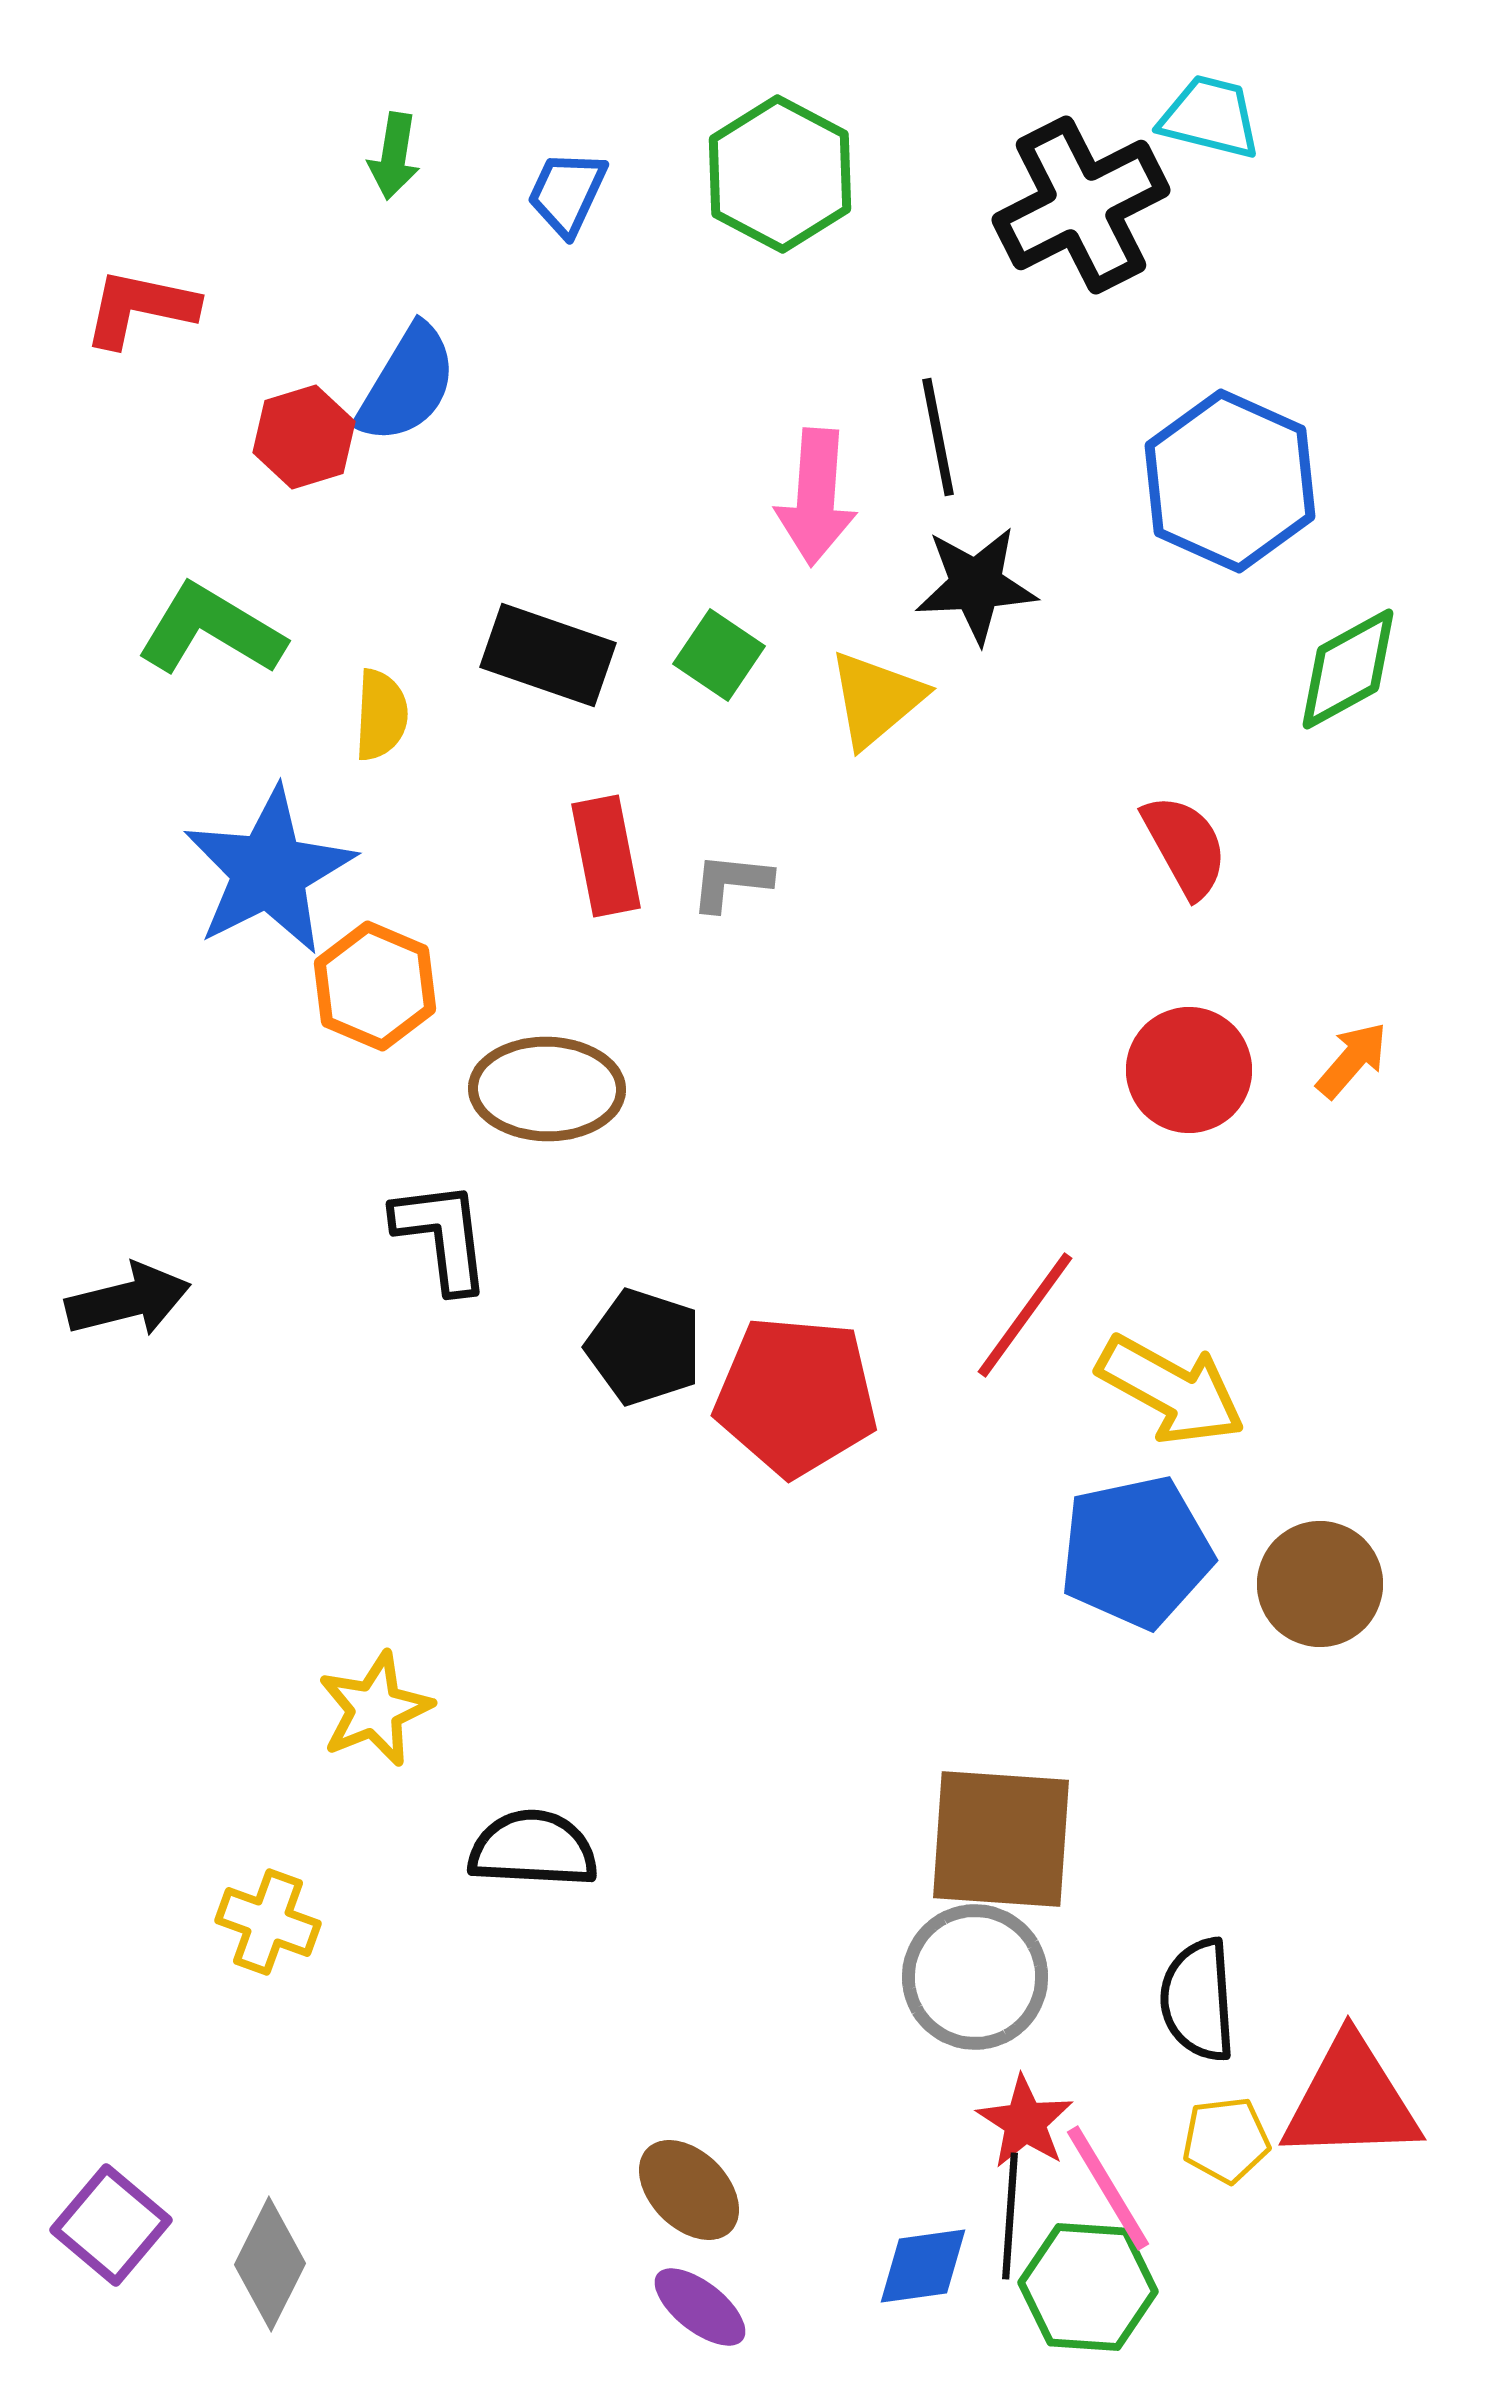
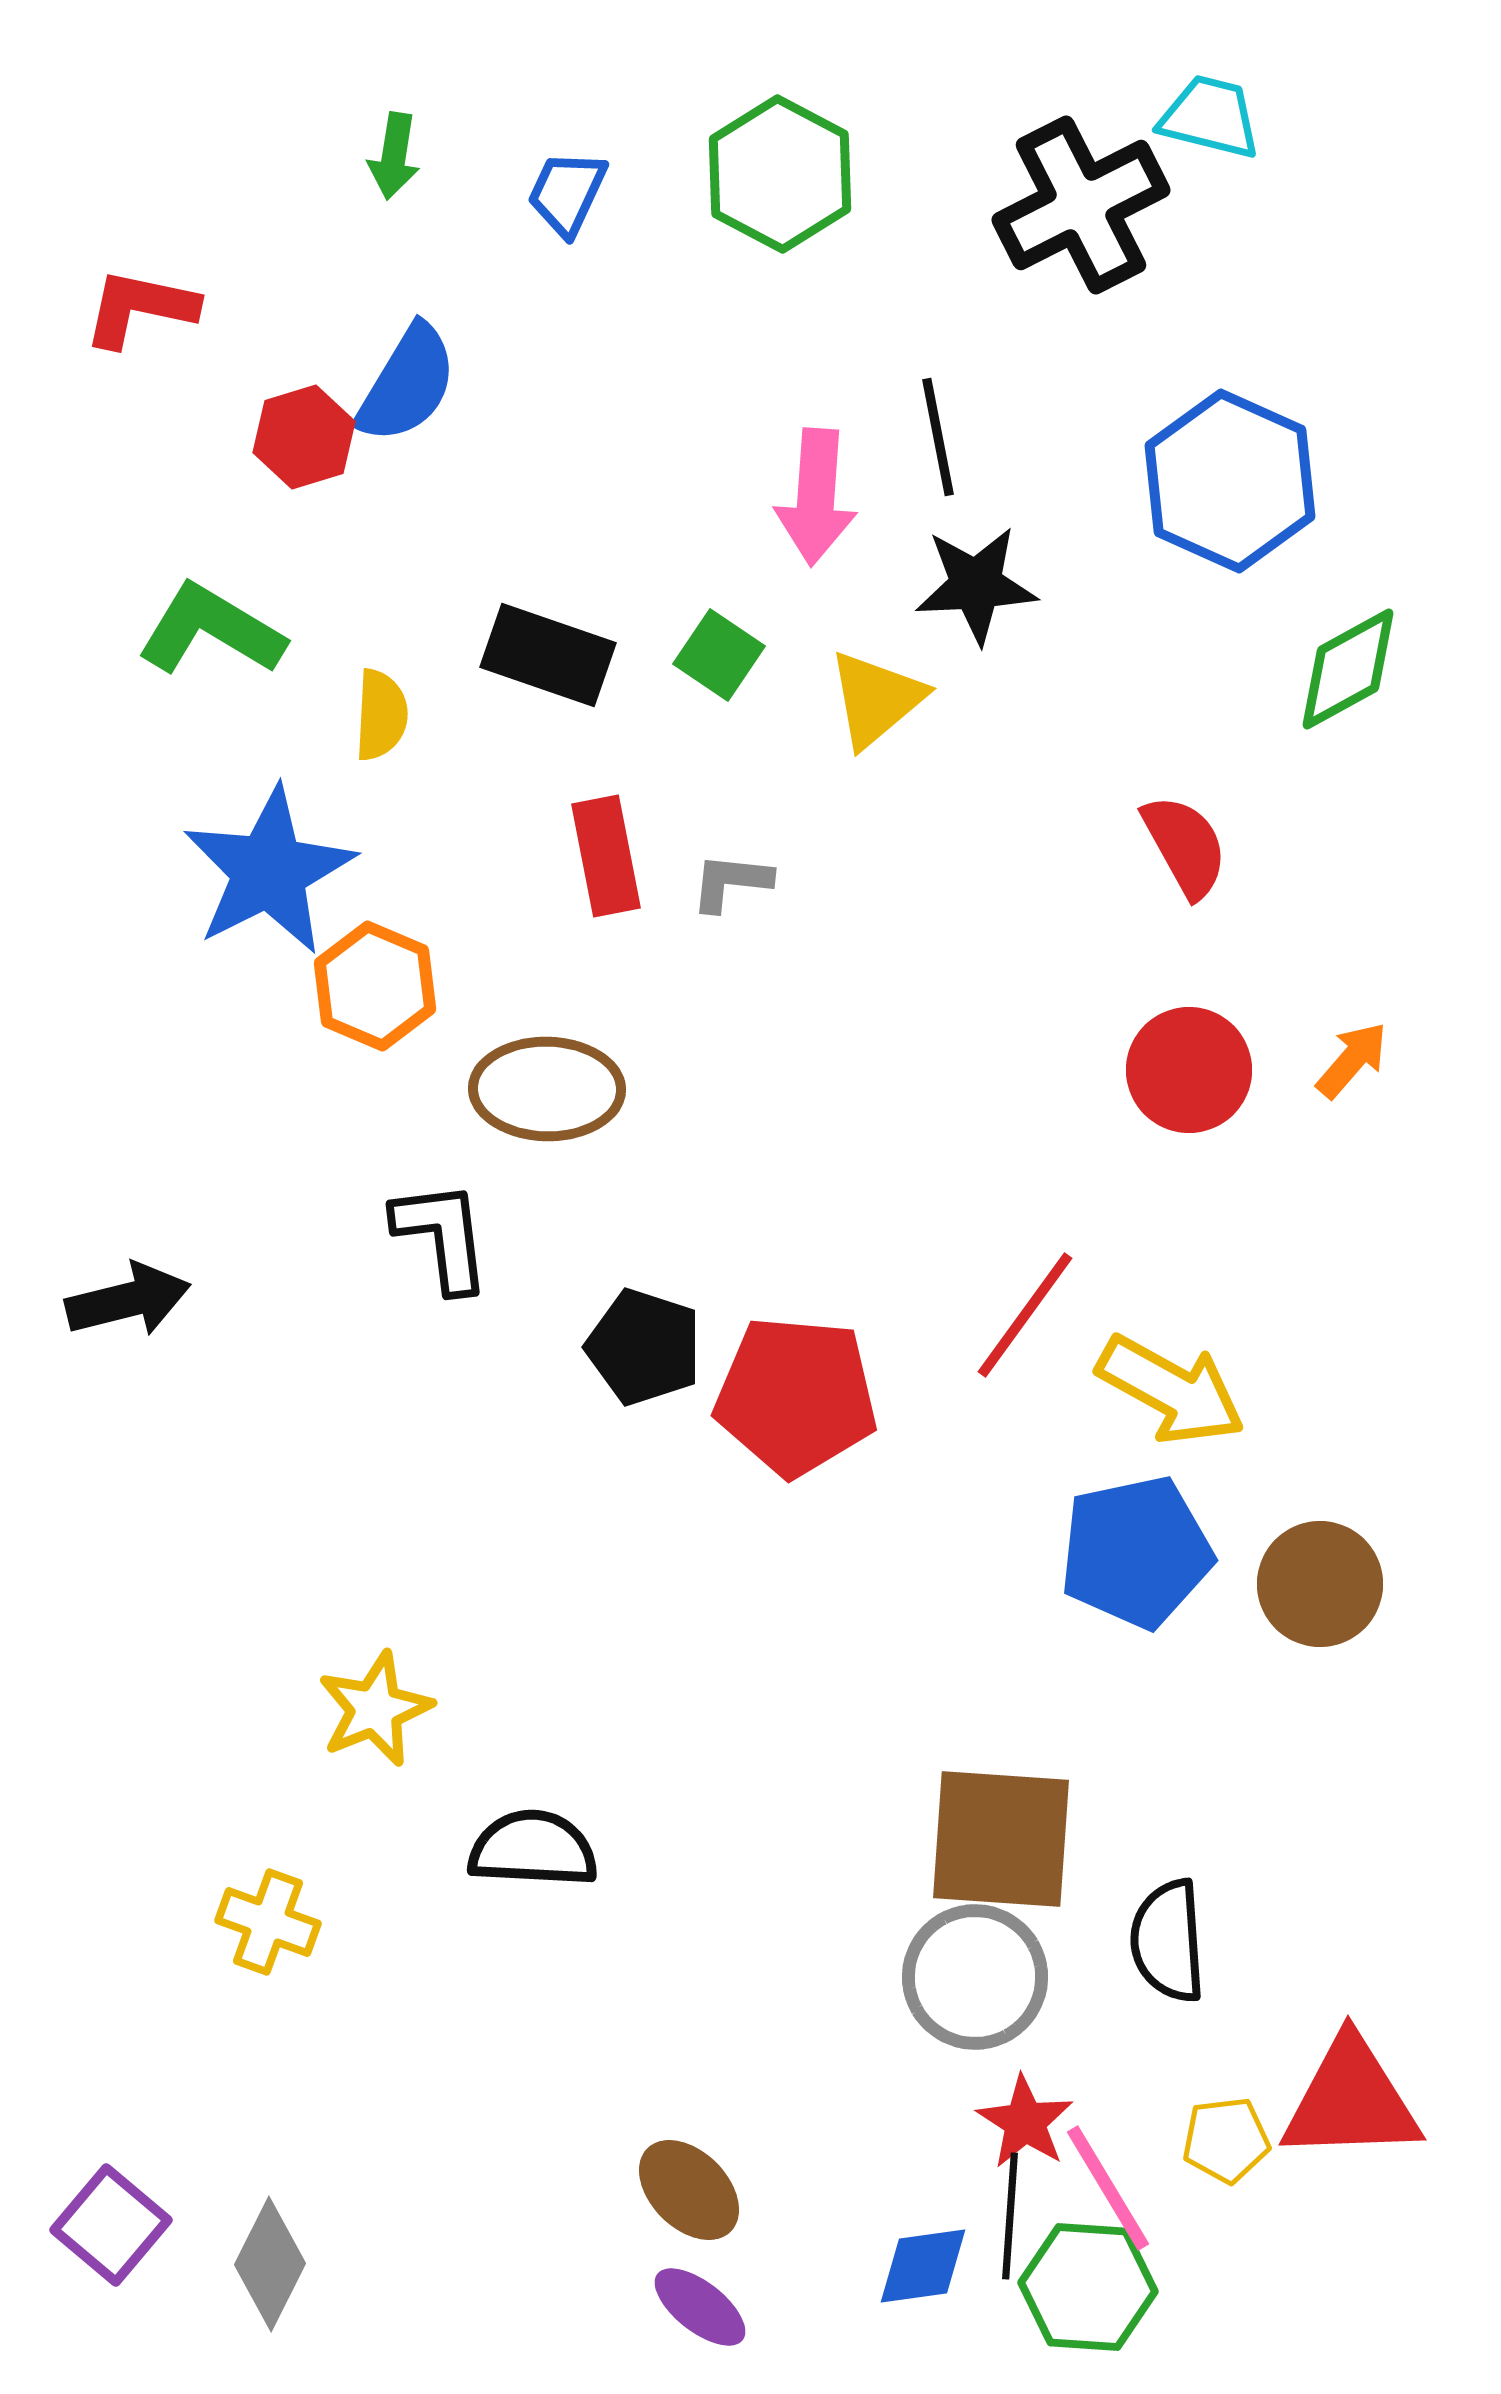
black semicircle at (1198, 2000): moved 30 px left, 59 px up
